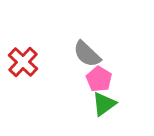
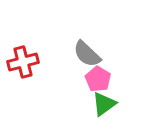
red cross: rotated 32 degrees clockwise
pink pentagon: moved 1 px left
